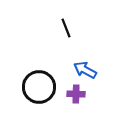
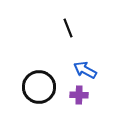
black line: moved 2 px right
purple cross: moved 3 px right, 1 px down
